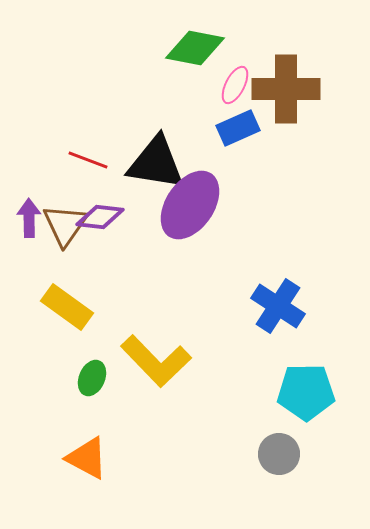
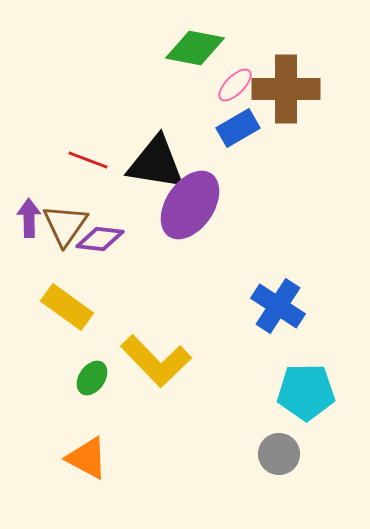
pink ellipse: rotated 18 degrees clockwise
blue rectangle: rotated 6 degrees counterclockwise
purple diamond: moved 22 px down
green ellipse: rotated 12 degrees clockwise
